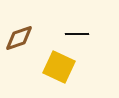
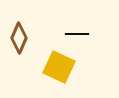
brown diamond: rotated 48 degrees counterclockwise
